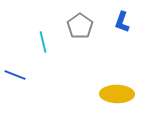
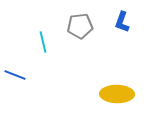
gray pentagon: rotated 30 degrees clockwise
